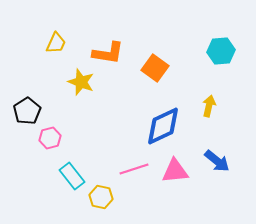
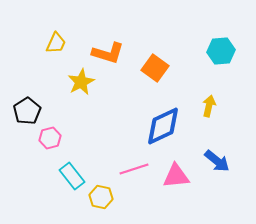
orange L-shape: rotated 8 degrees clockwise
yellow star: rotated 24 degrees clockwise
pink triangle: moved 1 px right, 5 px down
